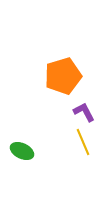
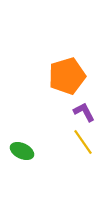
orange pentagon: moved 4 px right
yellow line: rotated 12 degrees counterclockwise
